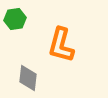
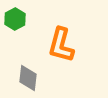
green hexagon: rotated 20 degrees counterclockwise
